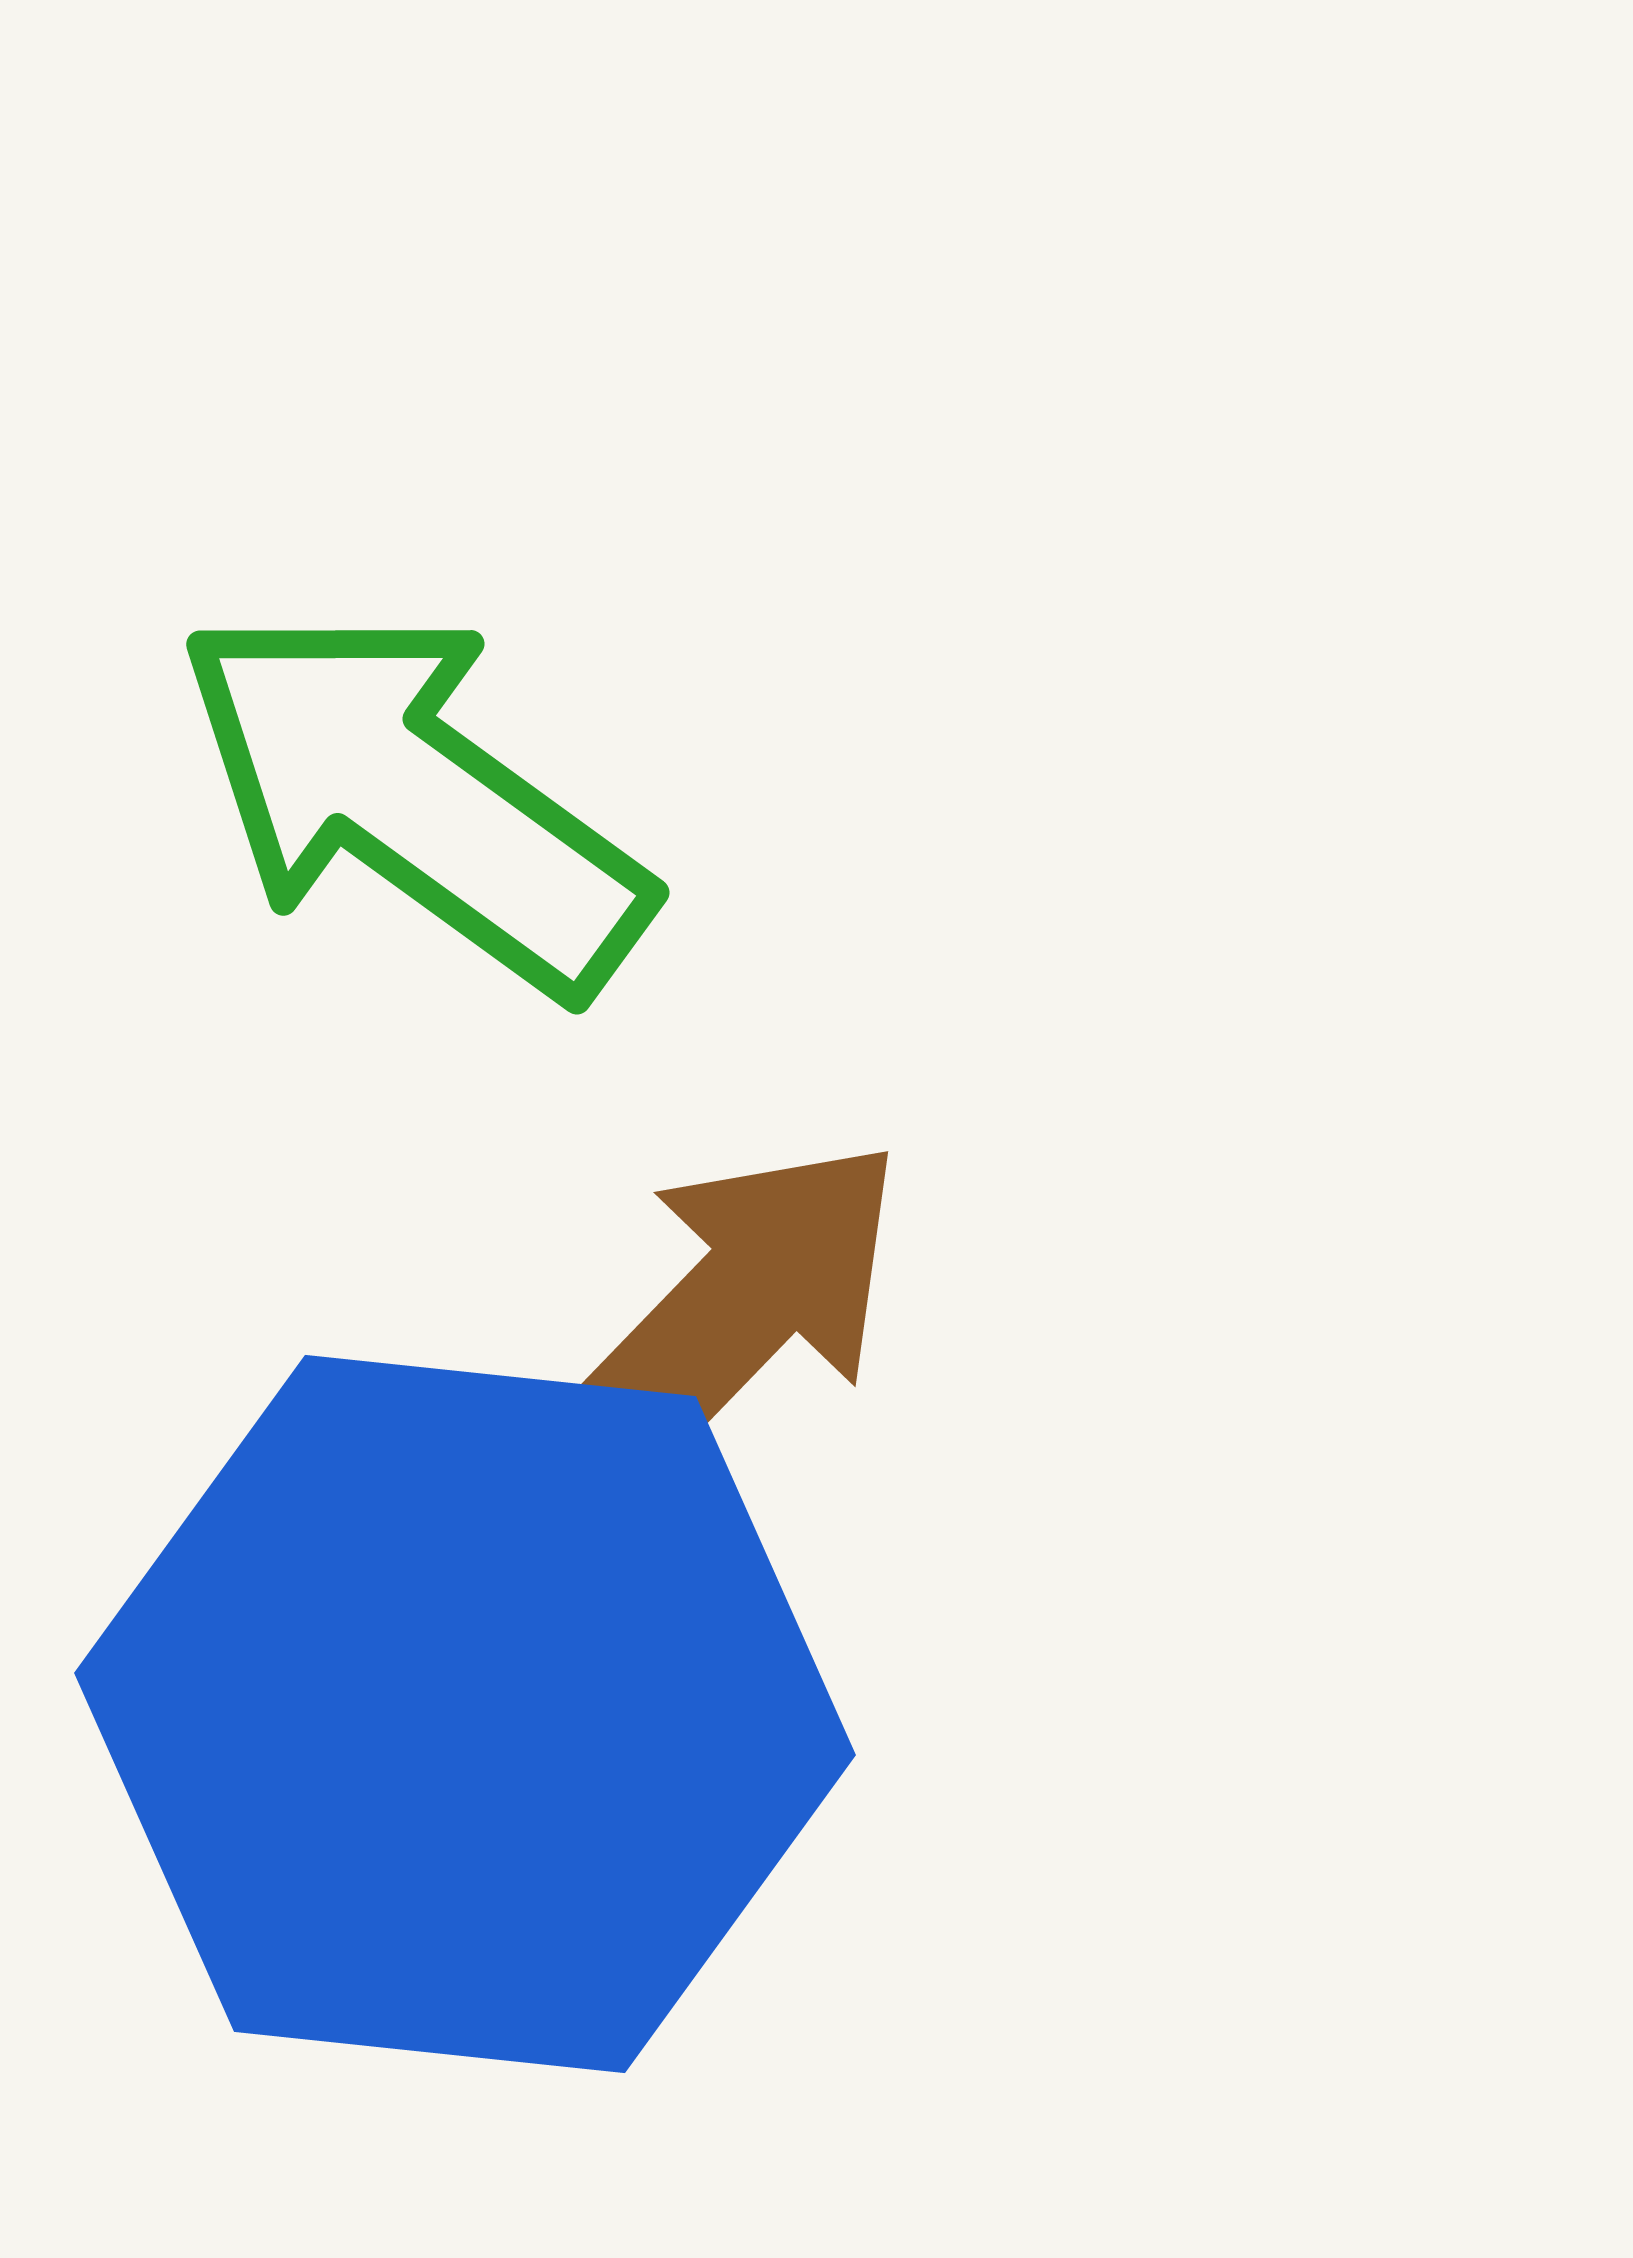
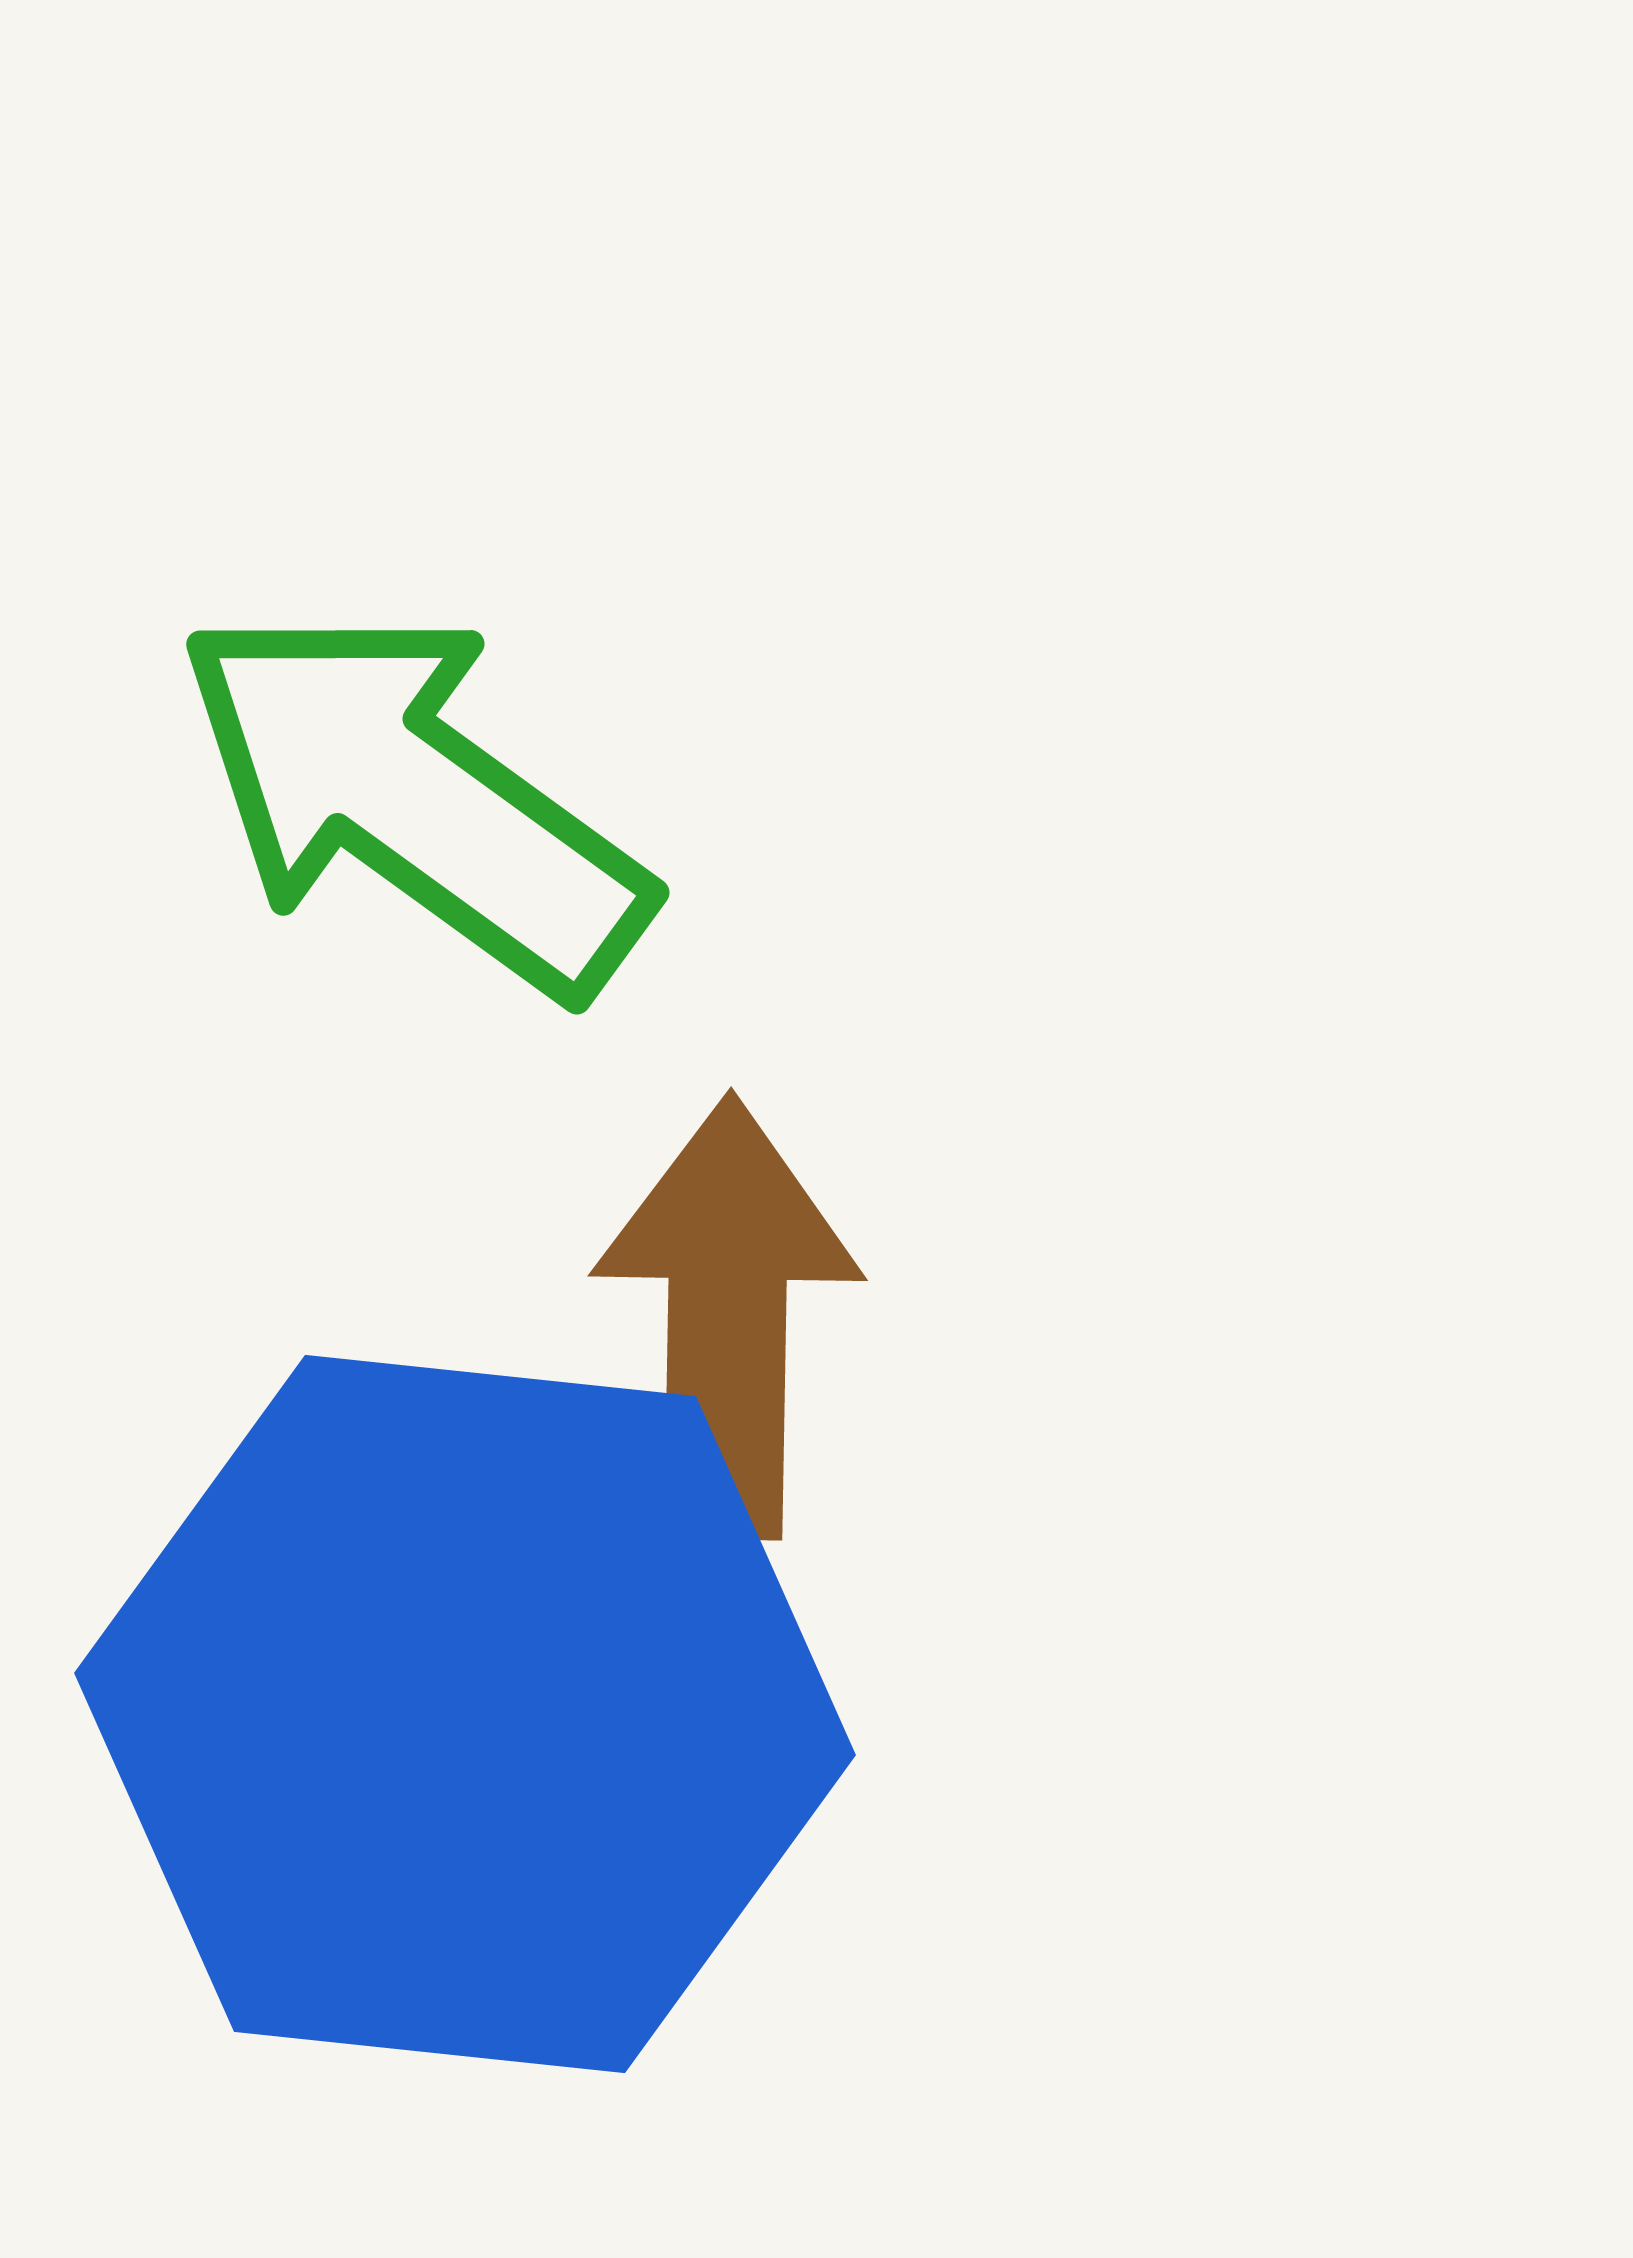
brown arrow: rotated 43 degrees counterclockwise
